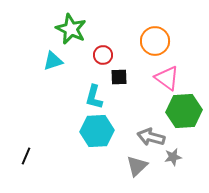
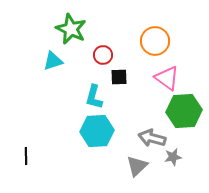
gray arrow: moved 1 px right, 1 px down
black line: rotated 24 degrees counterclockwise
